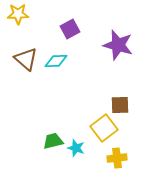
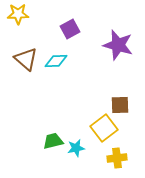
cyan star: rotated 30 degrees counterclockwise
